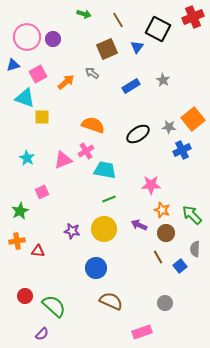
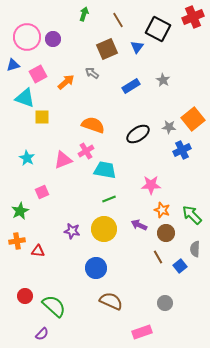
green arrow at (84, 14): rotated 88 degrees counterclockwise
